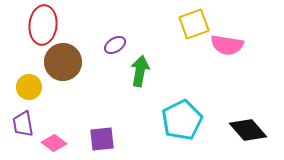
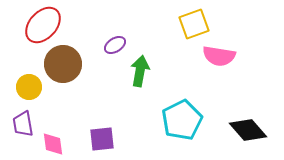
red ellipse: rotated 36 degrees clockwise
pink semicircle: moved 8 px left, 11 px down
brown circle: moved 2 px down
pink diamond: moved 1 px left, 1 px down; rotated 45 degrees clockwise
